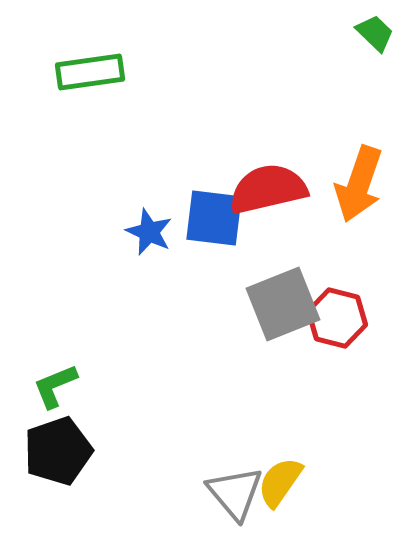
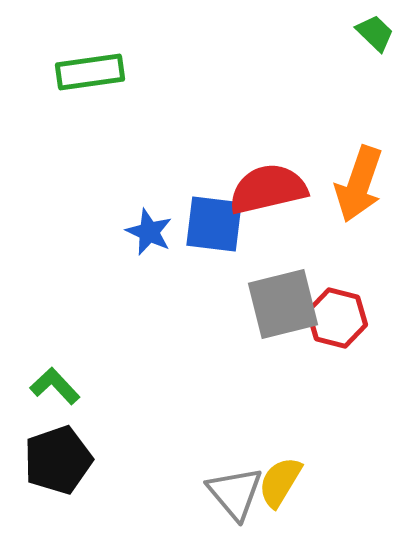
blue square: moved 6 px down
gray square: rotated 8 degrees clockwise
green L-shape: rotated 69 degrees clockwise
black pentagon: moved 9 px down
yellow semicircle: rotated 4 degrees counterclockwise
